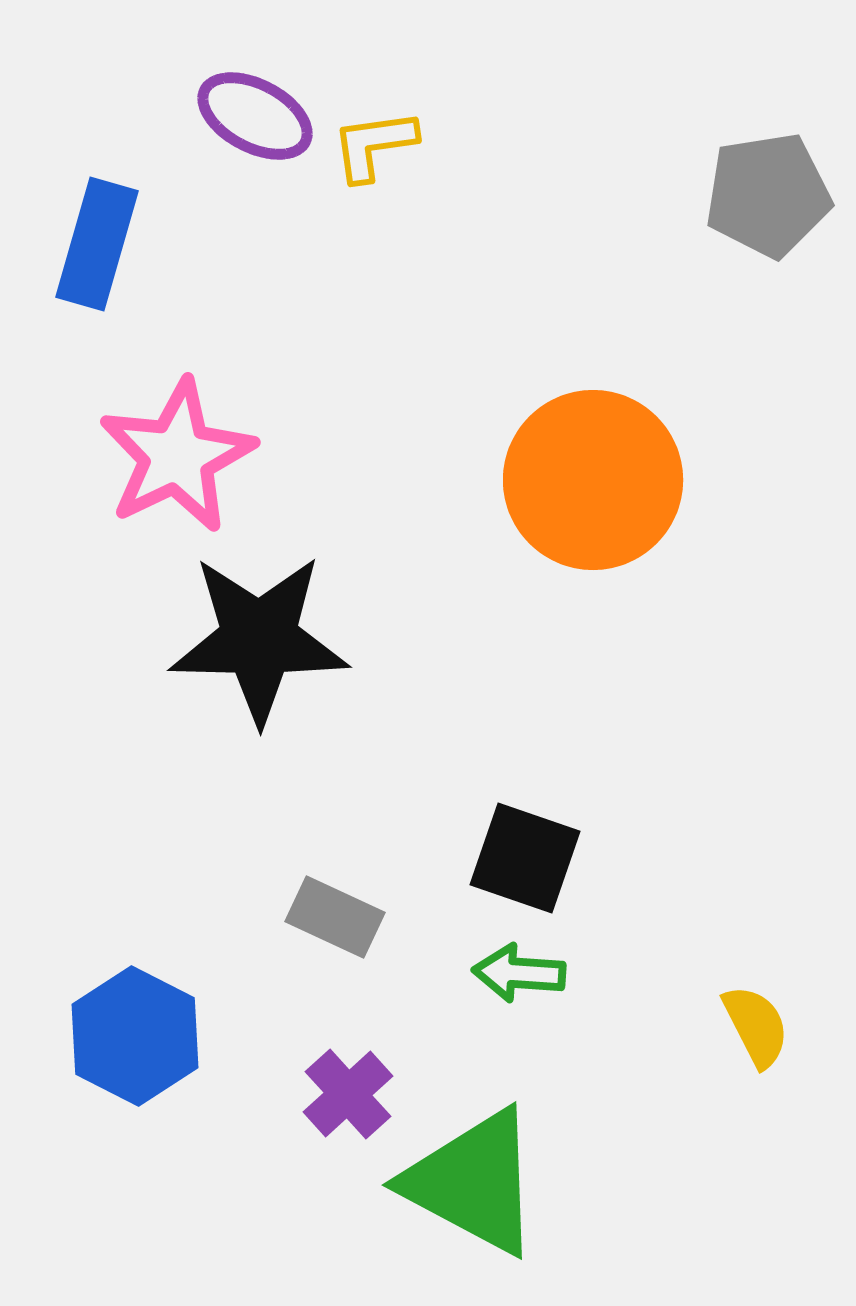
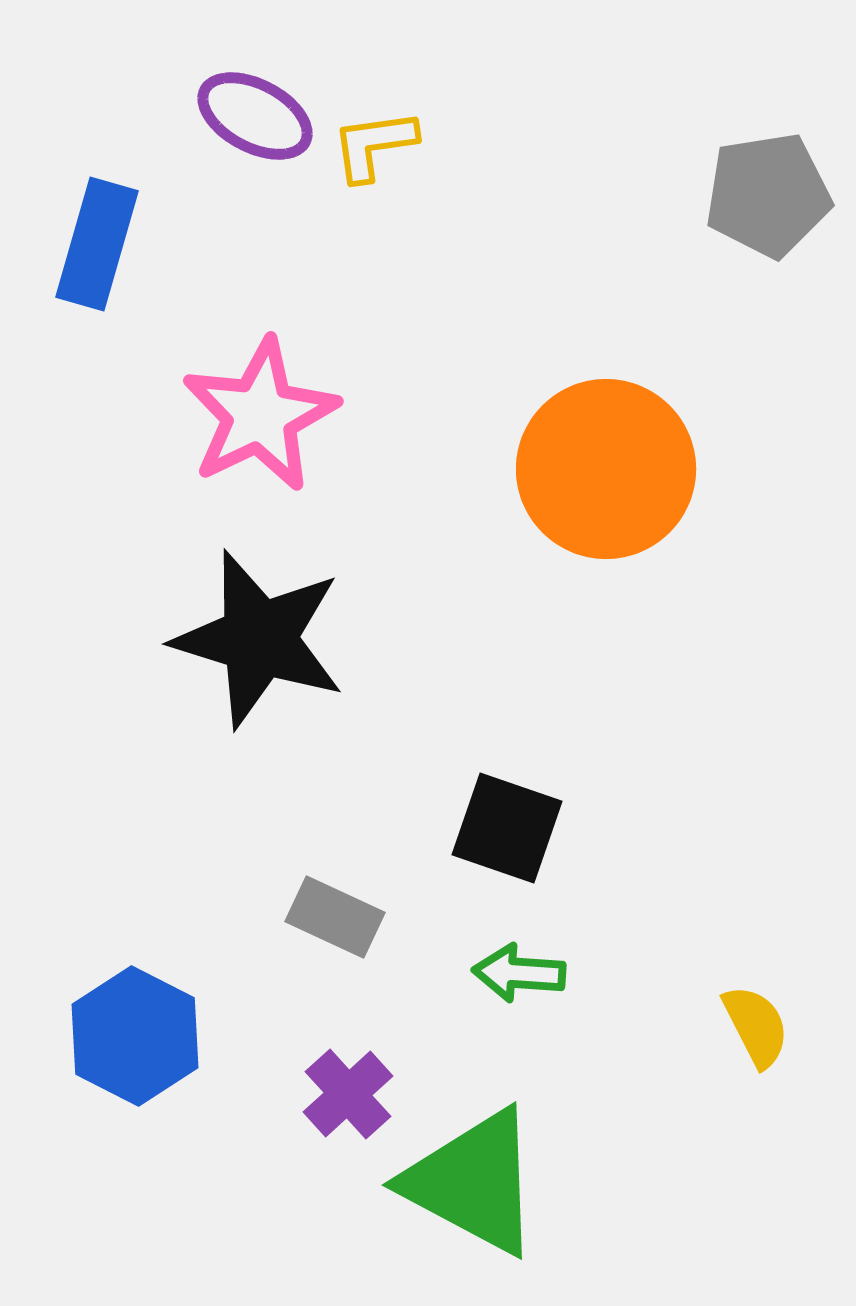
pink star: moved 83 px right, 41 px up
orange circle: moved 13 px right, 11 px up
black star: rotated 16 degrees clockwise
black square: moved 18 px left, 30 px up
